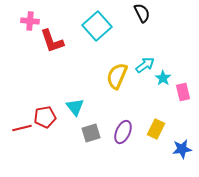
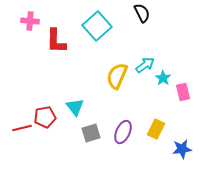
red L-shape: moved 4 px right; rotated 20 degrees clockwise
